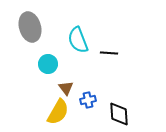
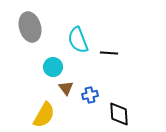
cyan circle: moved 5 px right, 3 px down
blue cross: moved 2 px right, 5 px up
yellow semicircle: moved 14 px left, 3 px down
